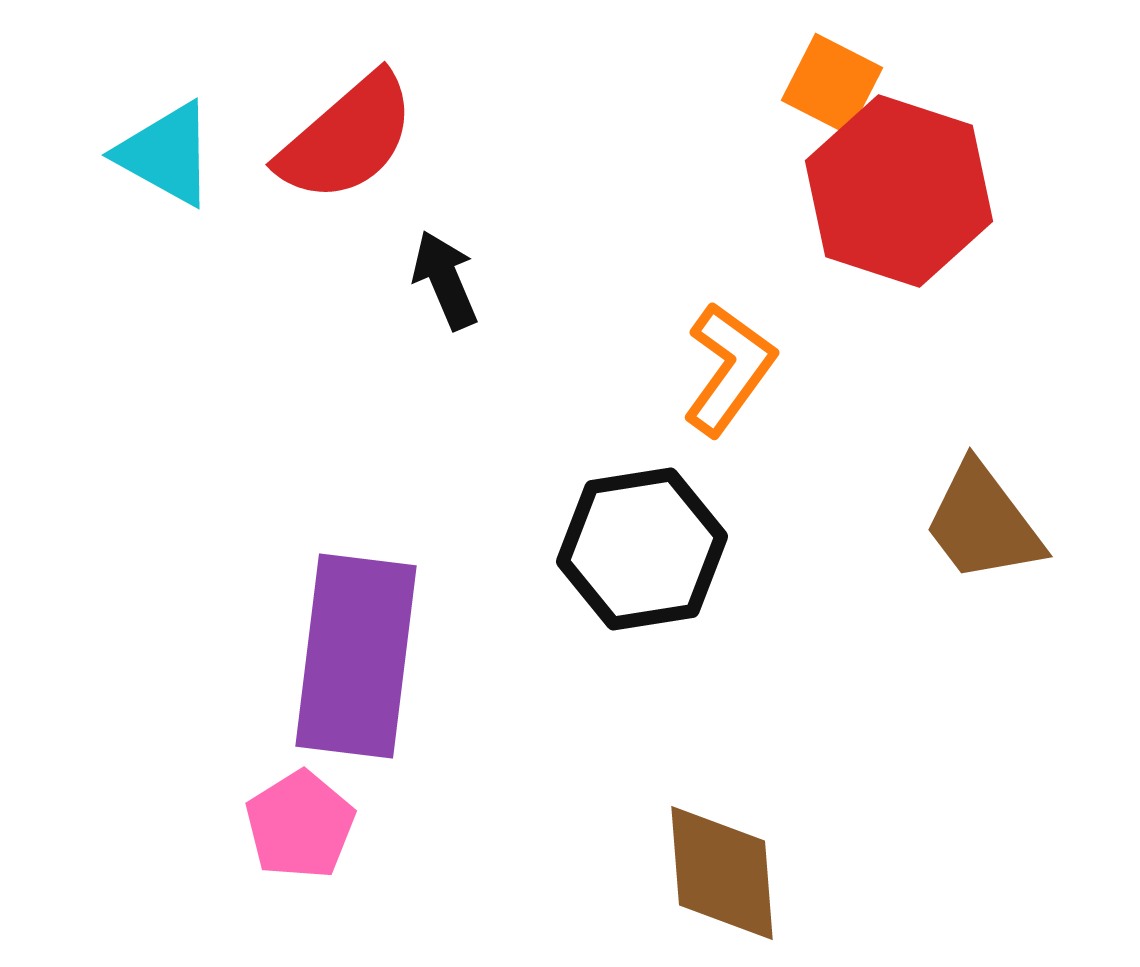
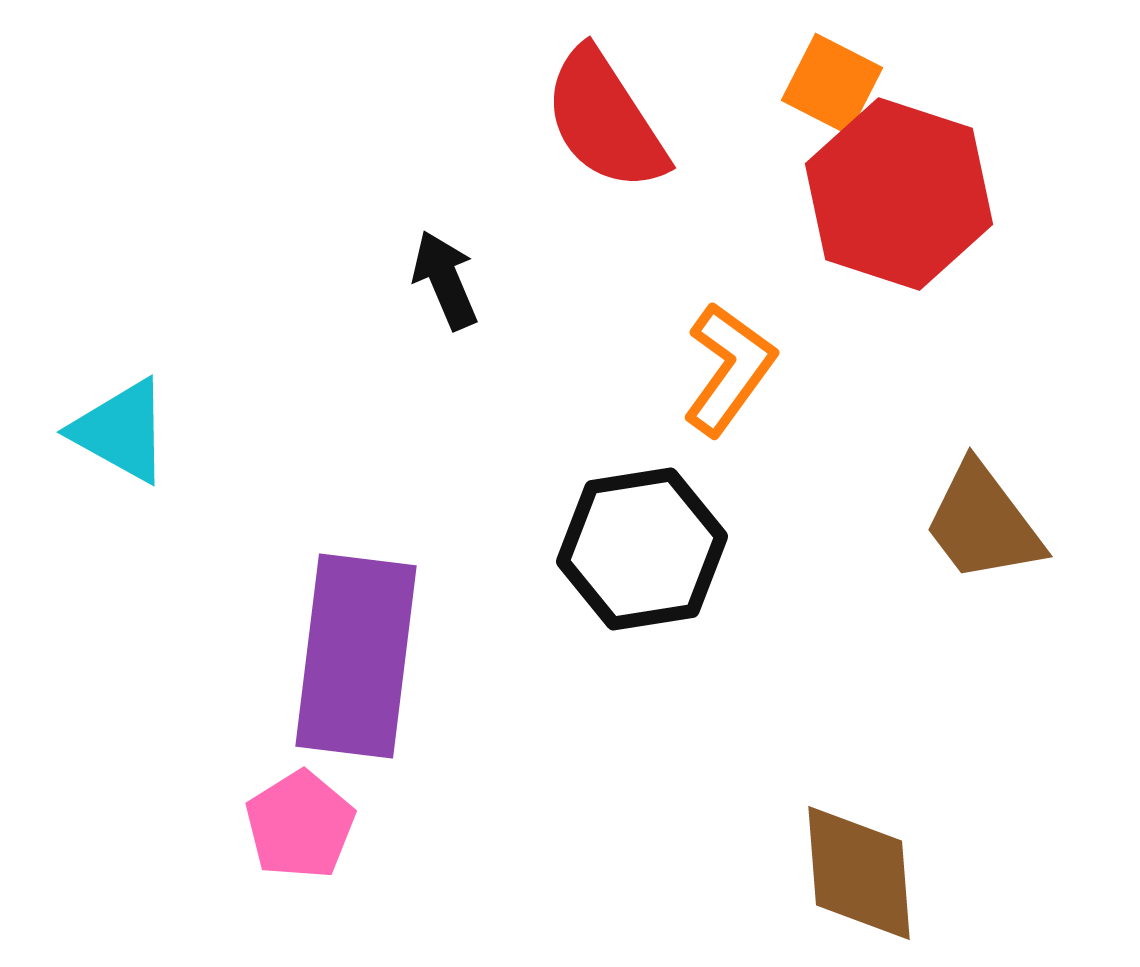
red semicircle: moved 258 px right, 18 px up; rotated 98 degrees clockwise
cyan triangle: moved 45 px left, 277 px down
red hexagon: moved 3 px down
brown diamond: moved 137 px right
